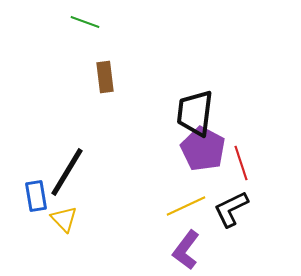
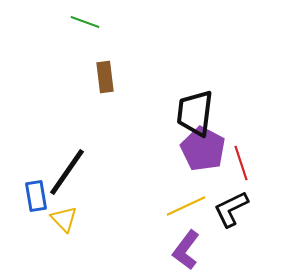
black line: rotated 4 degrees clockwise
